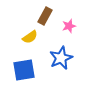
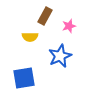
yellow semicircle: rotated 35 degrees clockwise
blue star: moved 1 px left, 2 px up
blue square: moved 8 px down
